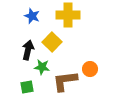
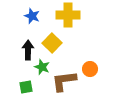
yellow square: moved 1 px down
black arrow: rotated 12 degrees counterclockwise
green star: rotated 14 degrees clockwise
brown L-shape: moved 1 px left
green square: moved 1 px left
